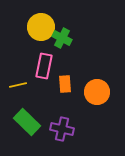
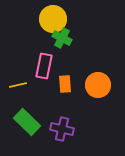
yellow circle: moved 12 px right, 8 px up
orange circle: moved 1 px right, 7 px up
